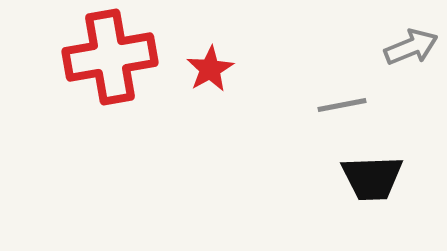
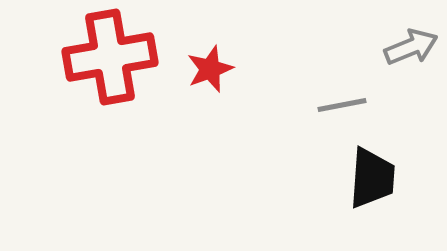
red star: rotated 9 degrees clockwise
black trapezoid: rotated 84 degrees counterclockwise
